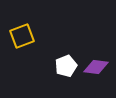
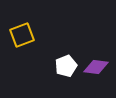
yellow square: moved 1 px up
